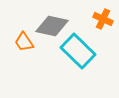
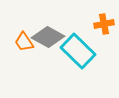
orange cross: moved 1 px right, 5 px down; rotated 36 degrees counterclockwise
gray diamond: moved 4 px left, 11 px down; rotated 16 degrees clockwise
